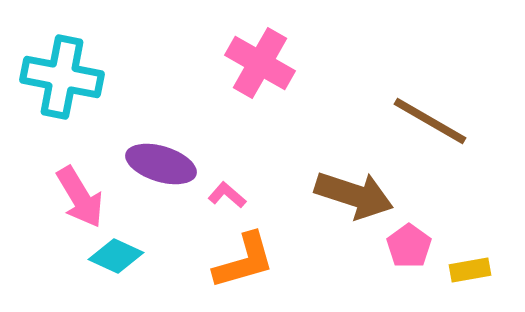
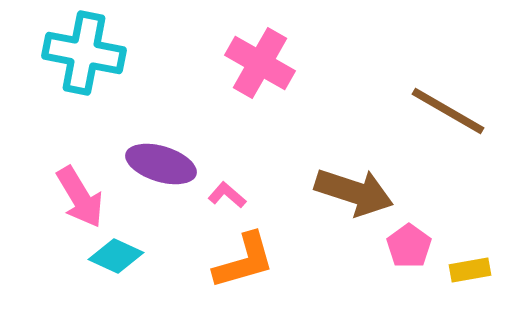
cyan cross: moved 22 px right, 24 px up
brown line: moved 18 px right, 10 px up
brown arrow: moved 3 px up
